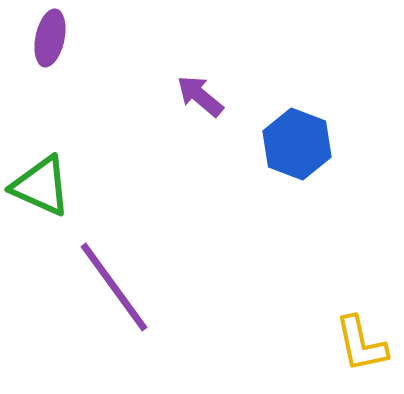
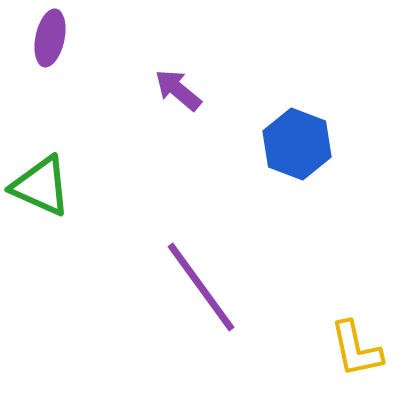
purple arrow: moved 22 px left, 6 px up
purple line: moved 87 px right
yellow L-shape: moved 5 px left, 5 px down
